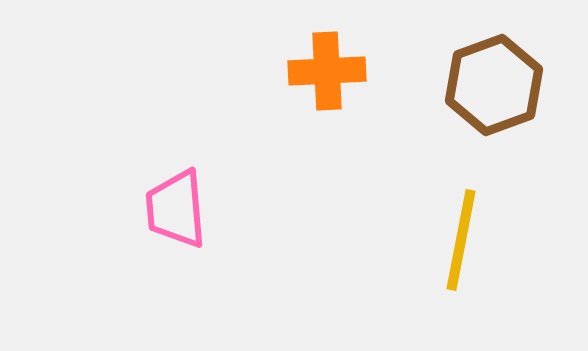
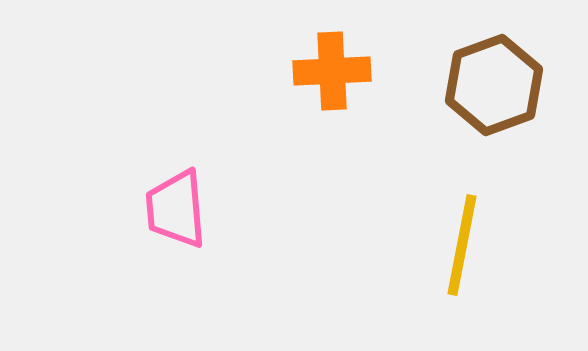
orange cross: moved 5 px right
yellow line: moved 1 px right, 5 px down
